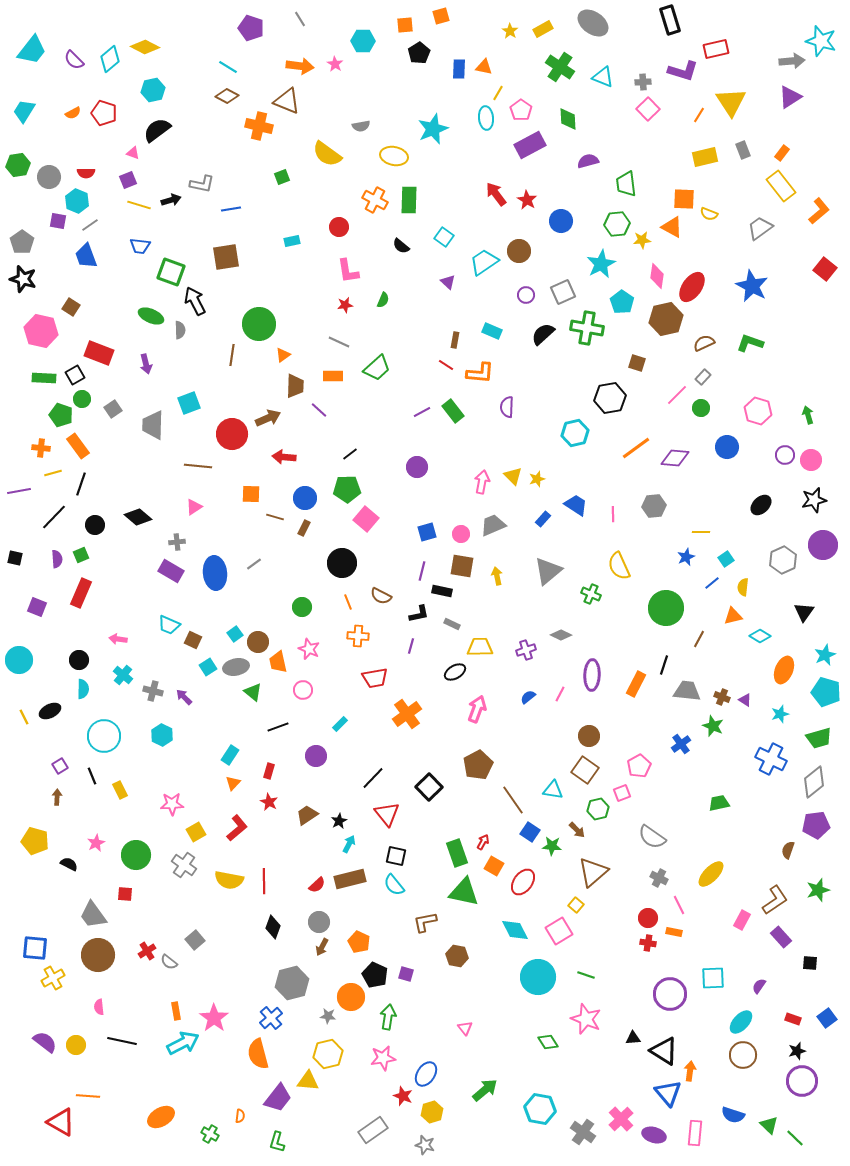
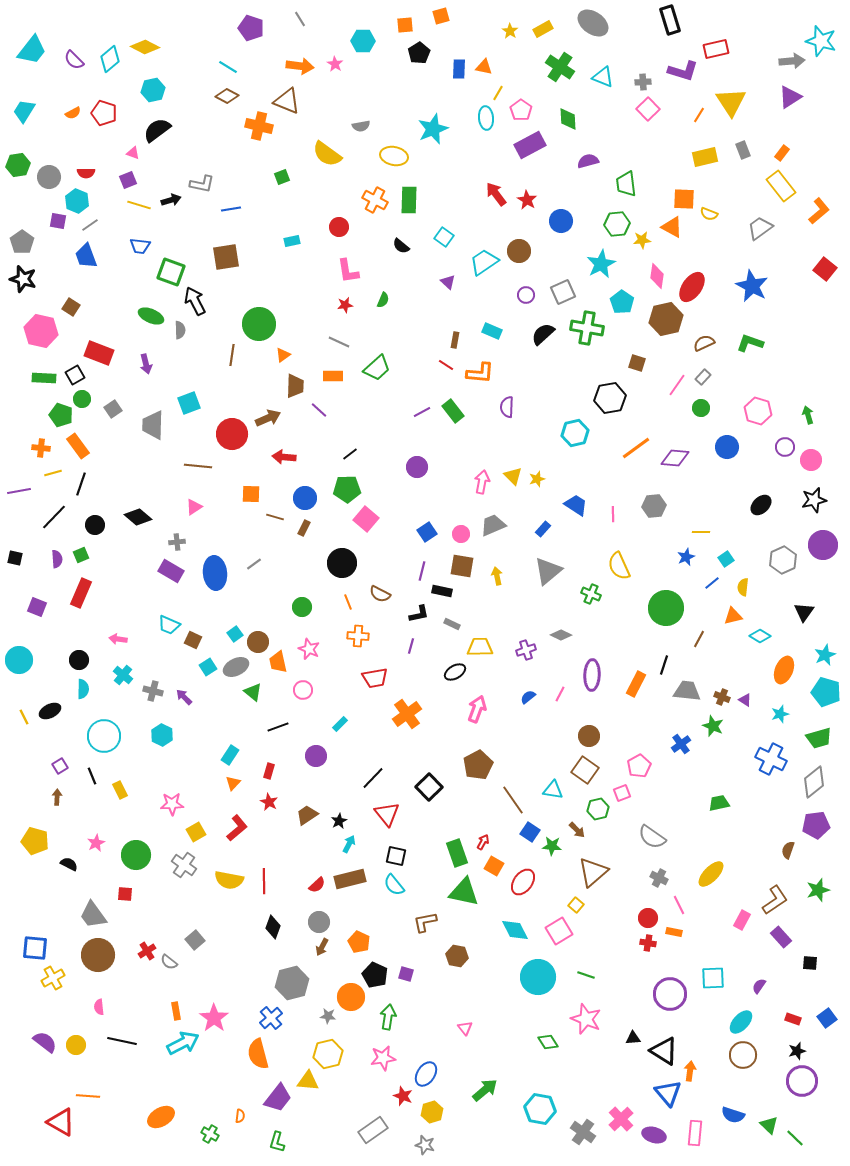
pink line at (677, 395): moved 10 px up; rotated 10 degrees counterclockwise
purple circle at (785, 455): moved 8 px up
blue rectangle at (543, 519): moved 10 px down
blue square at (427, 532): rotated 18 degrees counterclockwise
brown semicircle at (381, 596): moved 1 px left, 2 px up
gray ellipse at (236, 667): rotated 15 degrees counterclockwise
